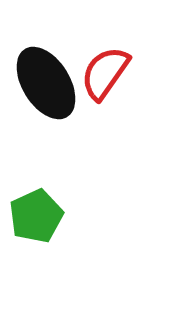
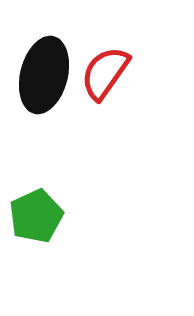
black ellipse: moved 2 px left, 8 px up; rotated 46 degrees clockwise
